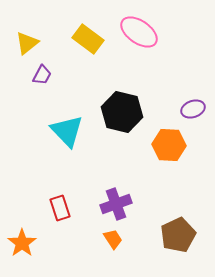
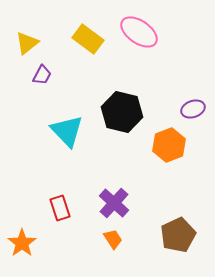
orange hexagon: rotated 24 degrees counterclockwise
purple cross: moved 2 px left, 1 px up; rotated 28 degrees counterclockwise
